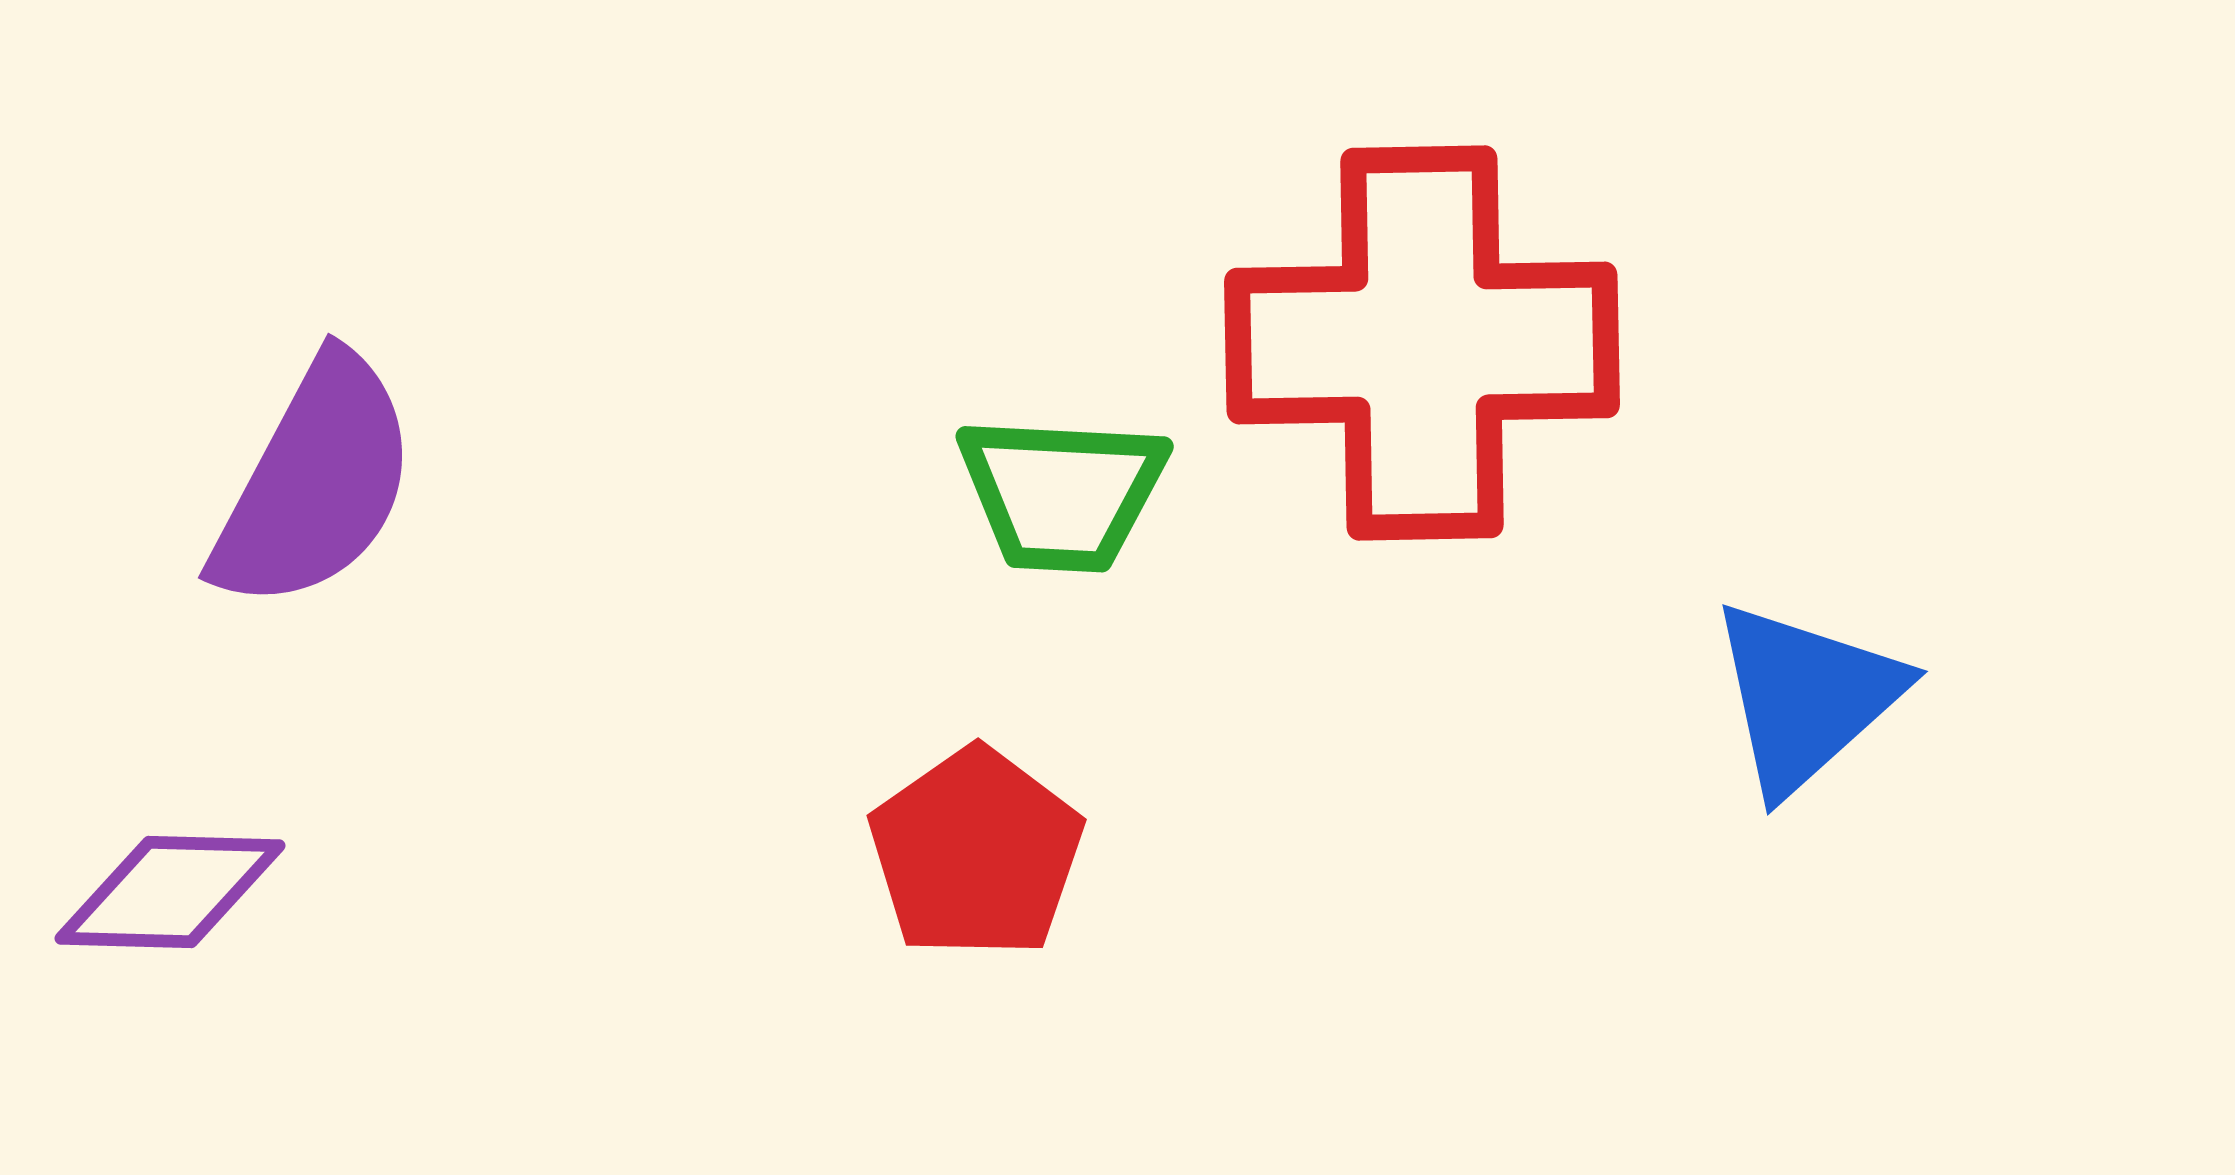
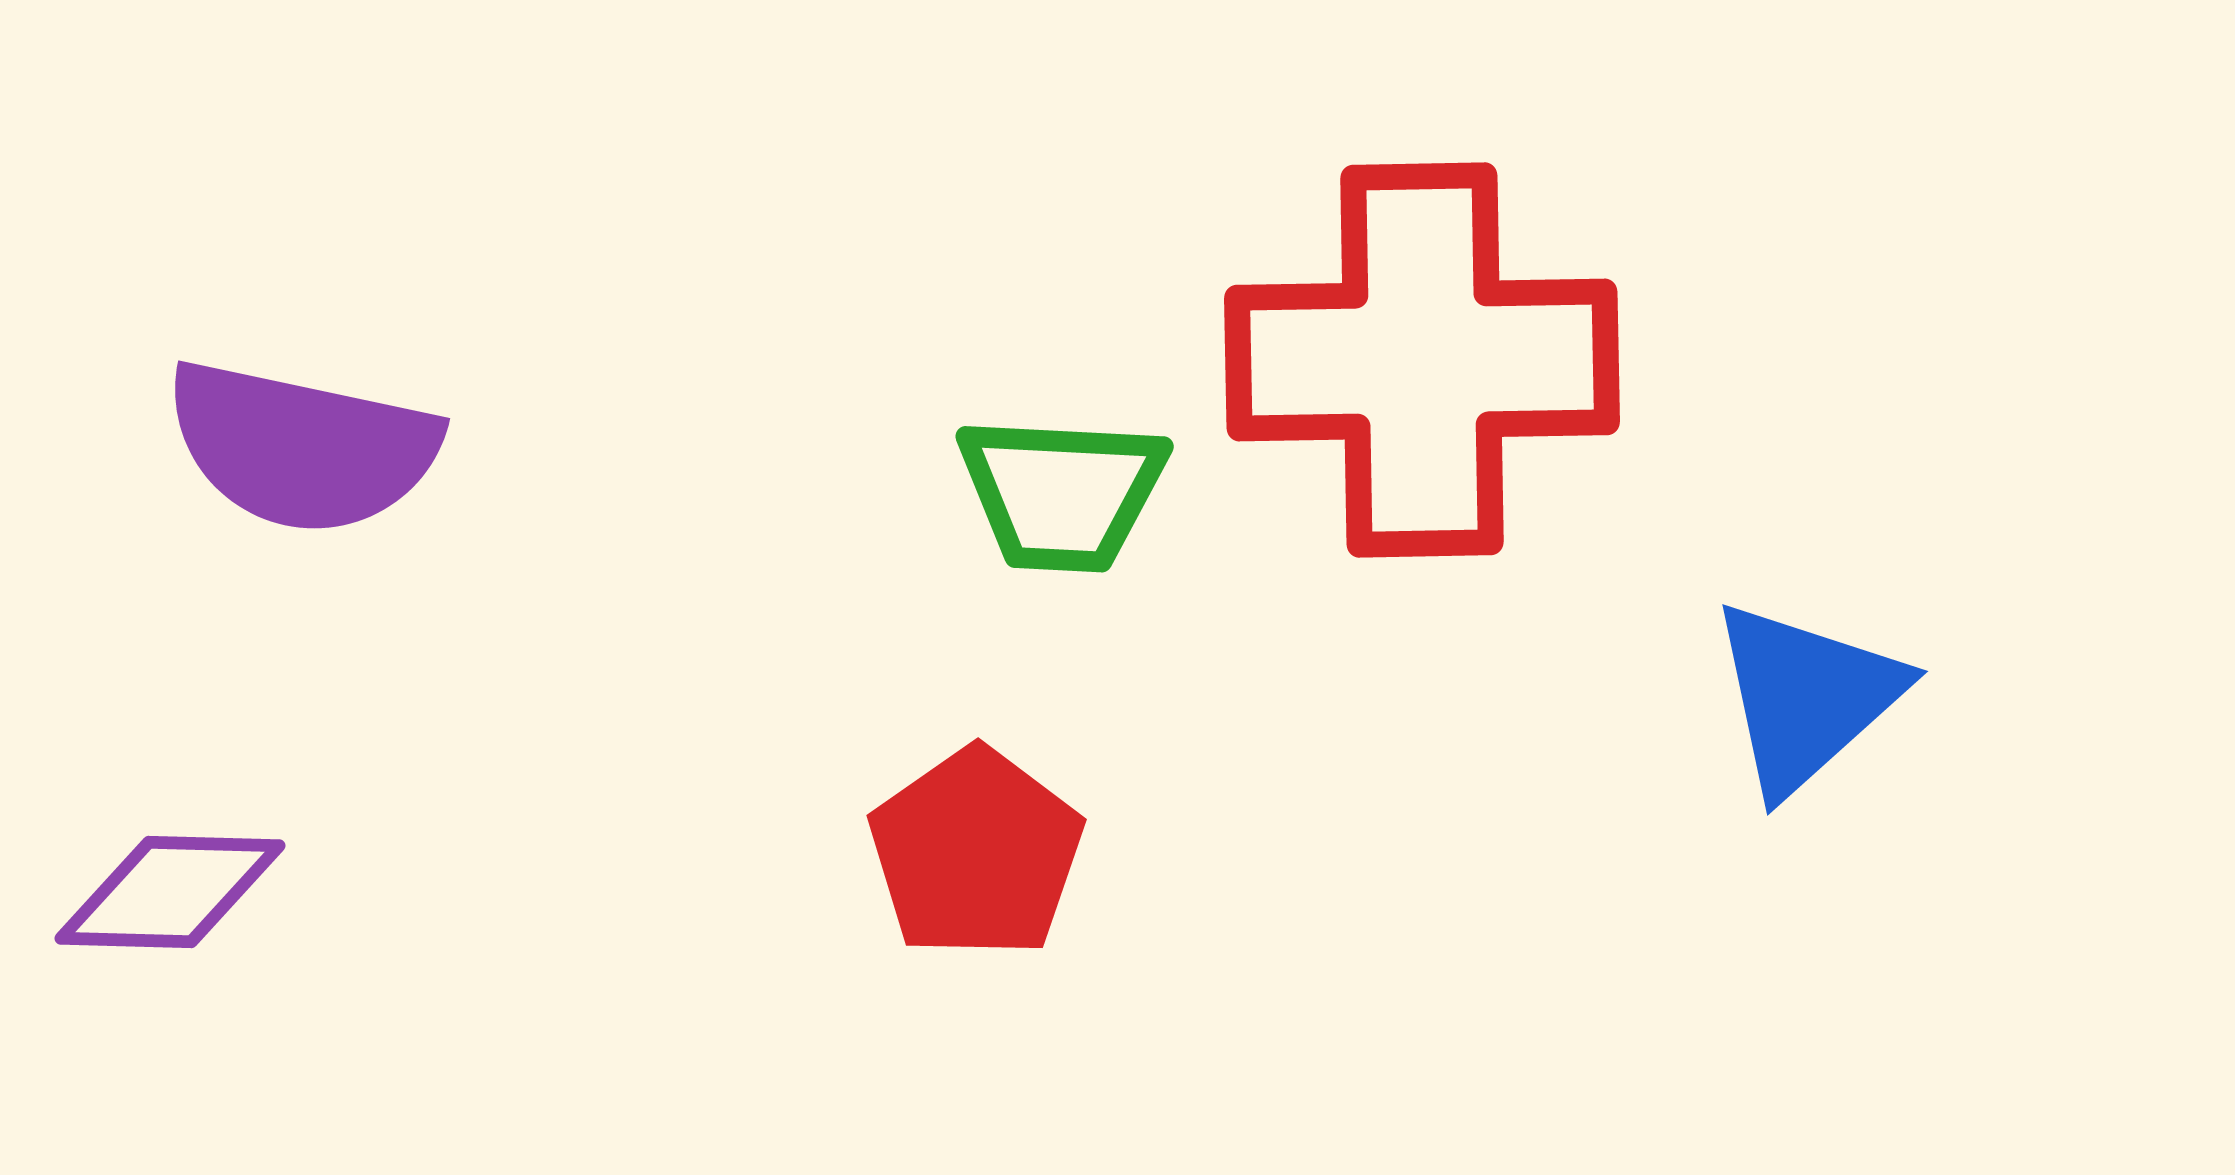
red cross: moved 17 px down
purple semicircle: moved 13 px left, 36 px up; rotated 74 degrees clockwise
